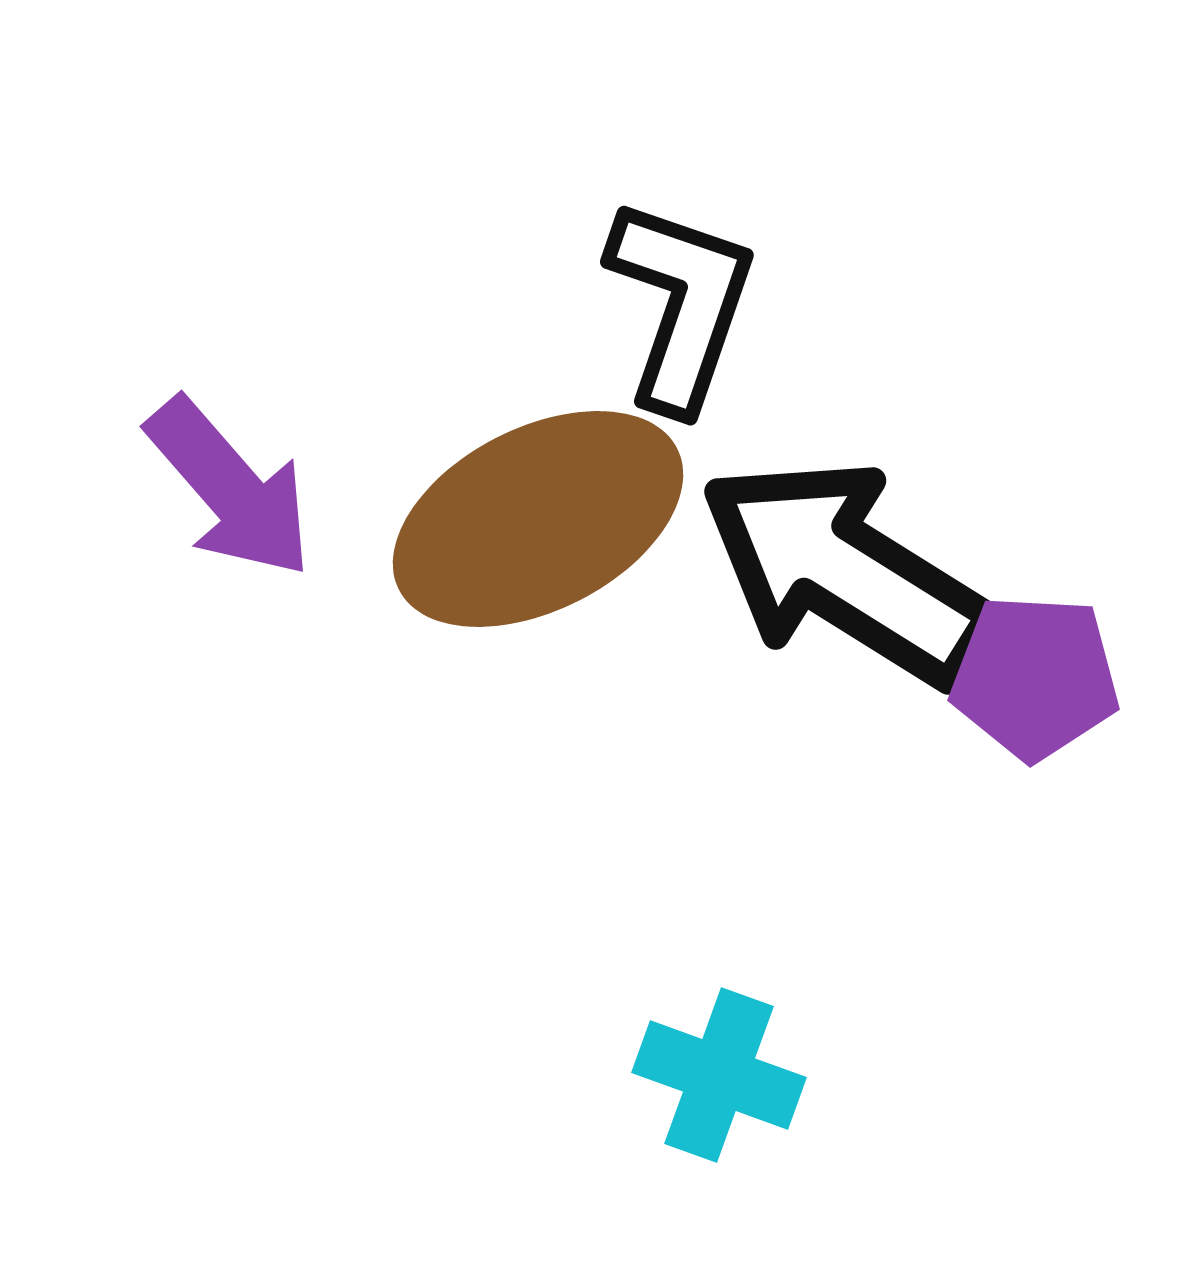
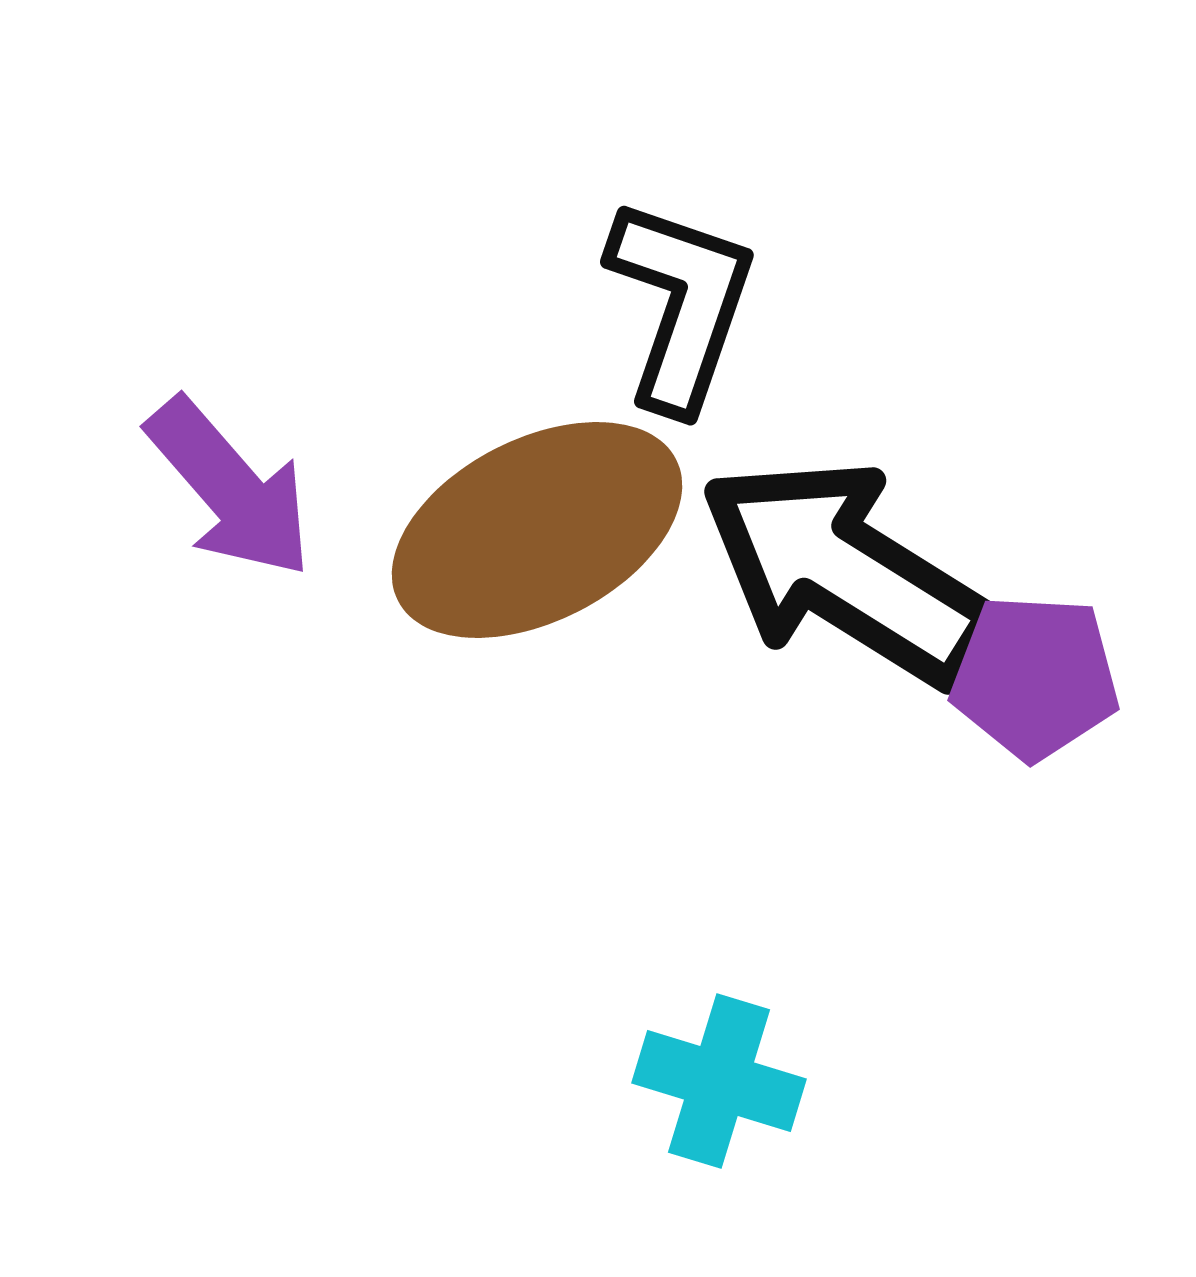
brown ellipse: moved 1 px left, 11 px down
cyan cross: moved 6 px down; rotated 3 degrees counterclockwise
